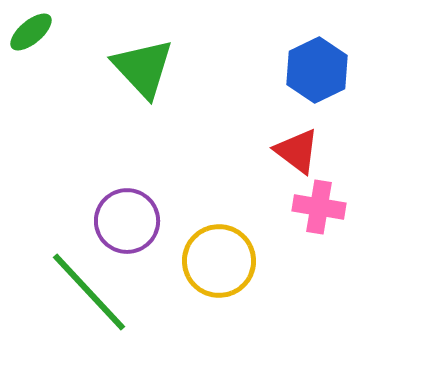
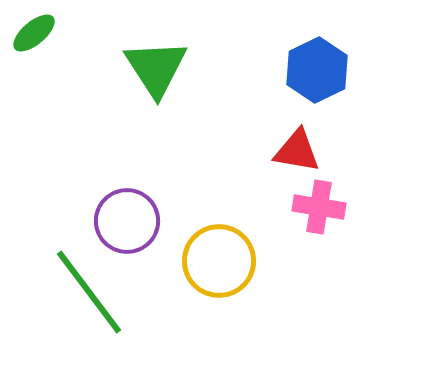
green ellipse: moved 3 px right, 1 px down
green triangle: moved 13 px right; rotated 10 degrees clockwise
red triangle: rotated 27 degrees counterclockwise
green line: rotated 6 degrees clockwise
